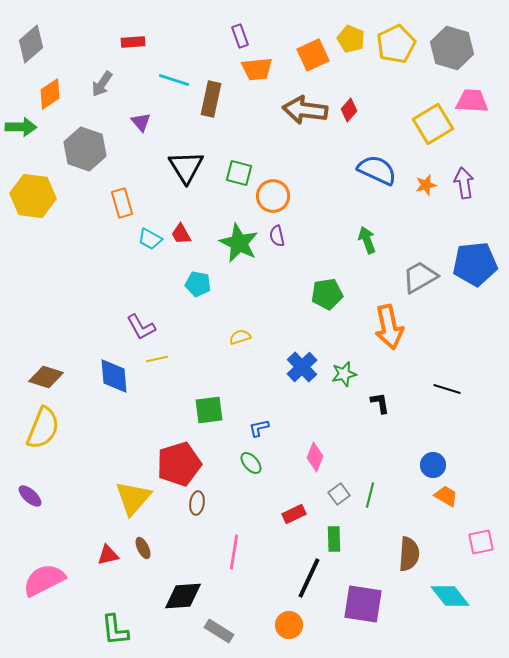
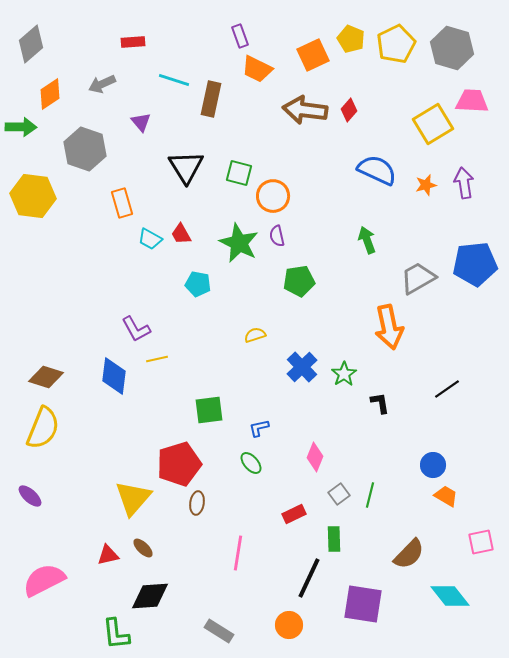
orange trapezoid at (257, 69): rotated 32 degrees clockwise
gray arrow at (102, 84): rotated 32 degrees clockwise
gray trapezoid at (420, 277): moved 2 px left, 1 px down
green pentagon at (327, 294): moved 28 px left, 13 px up
purple L-shape at (141, 327): moved 5 px left, 2 px down
yellow semicircle at (240, 337): moved 15 px right, 2 px up
green star at (344, 374): rotated 20 degrees counterclockwise
blue diamond at (114, 376): rotated 12 degrees clockwise
black line at (447, 389): rotated 52 degrees counterclockwise
brown ellipse at (143, 548): rotated 20 degrees counterclockwise
pink line at (234, 552): moved 4 px right, 1 px down
brown semicircle at (409, 554): rotated 40 degrees clockwise
black diamond at (183, 596): moved 33 px left
green L-shape at (115, 630): moved 1 px right, 4 px down
